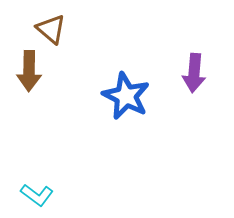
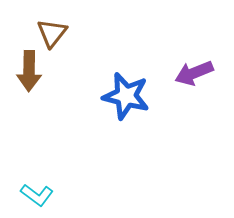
brown triangle: moved 1 px right, 4 px down; rotated 28 degrees clockwise
purple arrow: rotated 63 degrees clockwise
blue star: rotated 12 degrees counterclockwise
